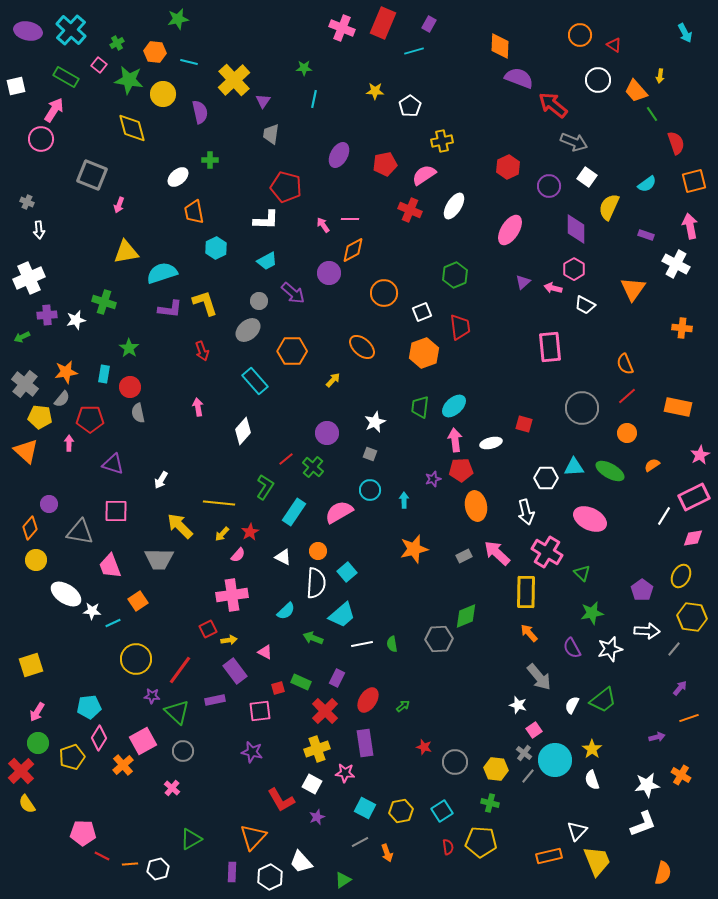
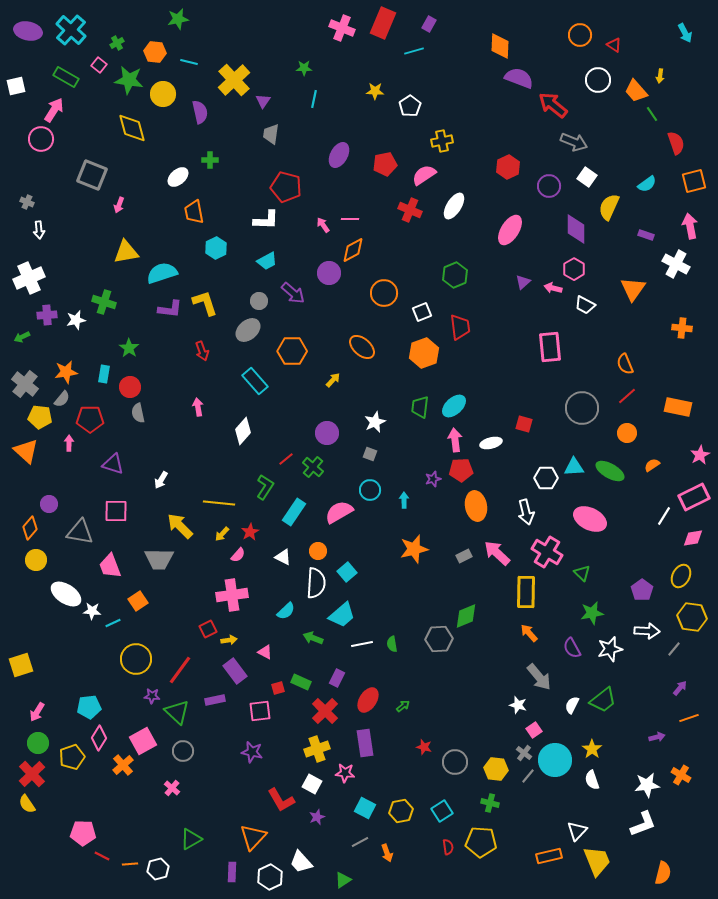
yellow square at (31, 665): moved 10 px left
red cross at (21, 771): moved 11 px right, 3 px down
